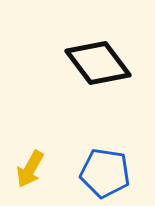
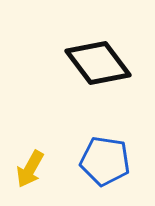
blue pentagon: moved 12 px up
